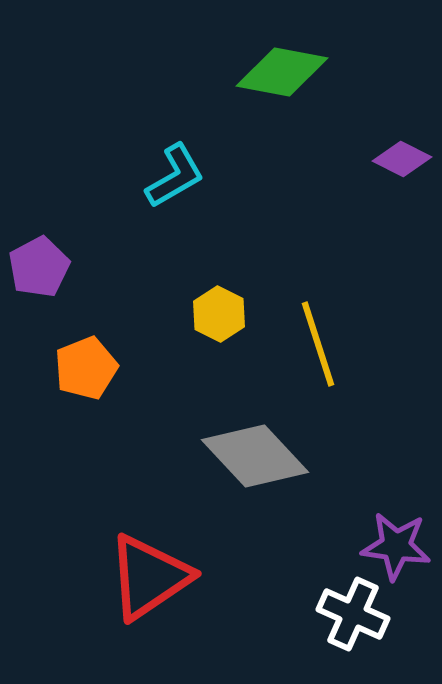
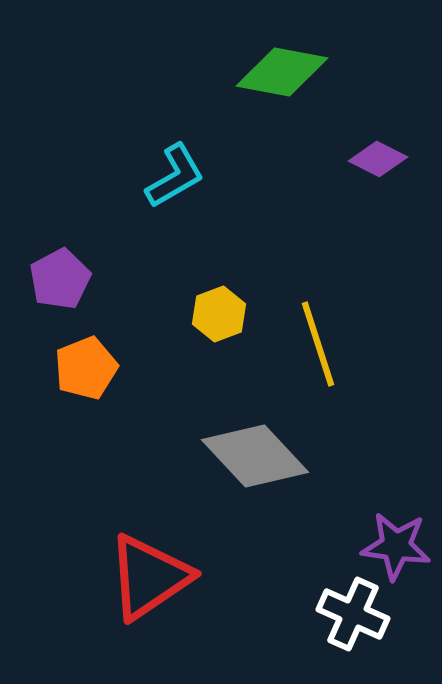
purple diamond: moved 24 px left
purple pentagon: moved 21 px right, 12 px down
yellow hexagon: rotated 12 degrees clockwise
